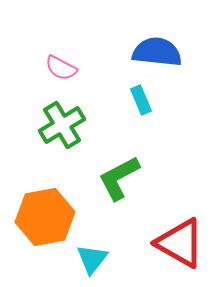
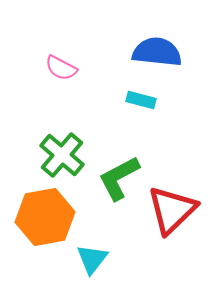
cyan rectangle: rotated 52 degrees counterclockwise
green cross: moved 30 px down; rotated 18 degrees counterclockwise
red triangle: moved 8 px left, 33 px up; rotated 46 degrees clockwise
